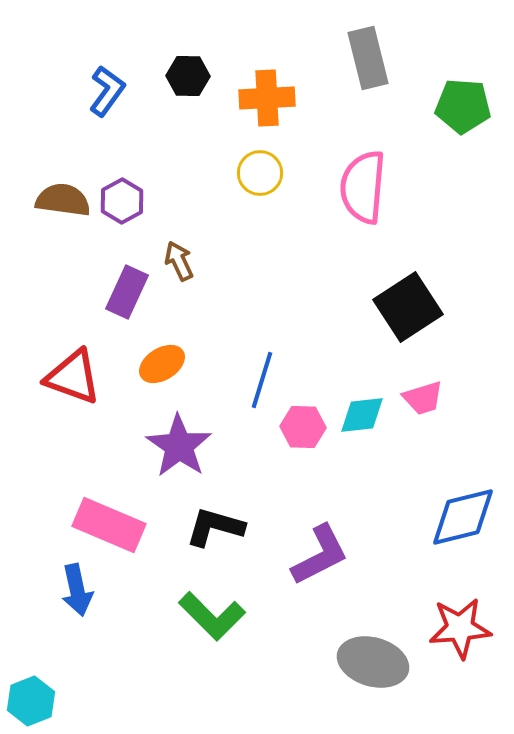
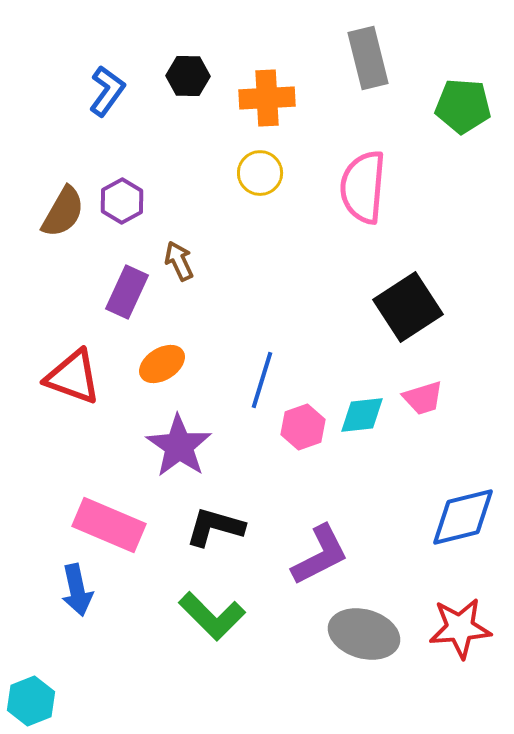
brown semicircle: moved 12 px down; rotated 112 degrees clockwise
pink hexagon: rotated 21 degrees counterclockwise
gray ellipse: moved 9 px left, 28 px up
